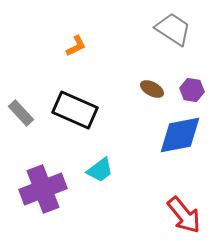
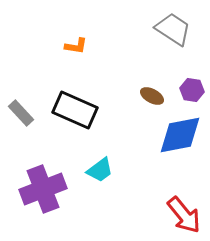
orange L-shape: rotated 35 degrees clockwise
brown ellipse: moved 7 px down
